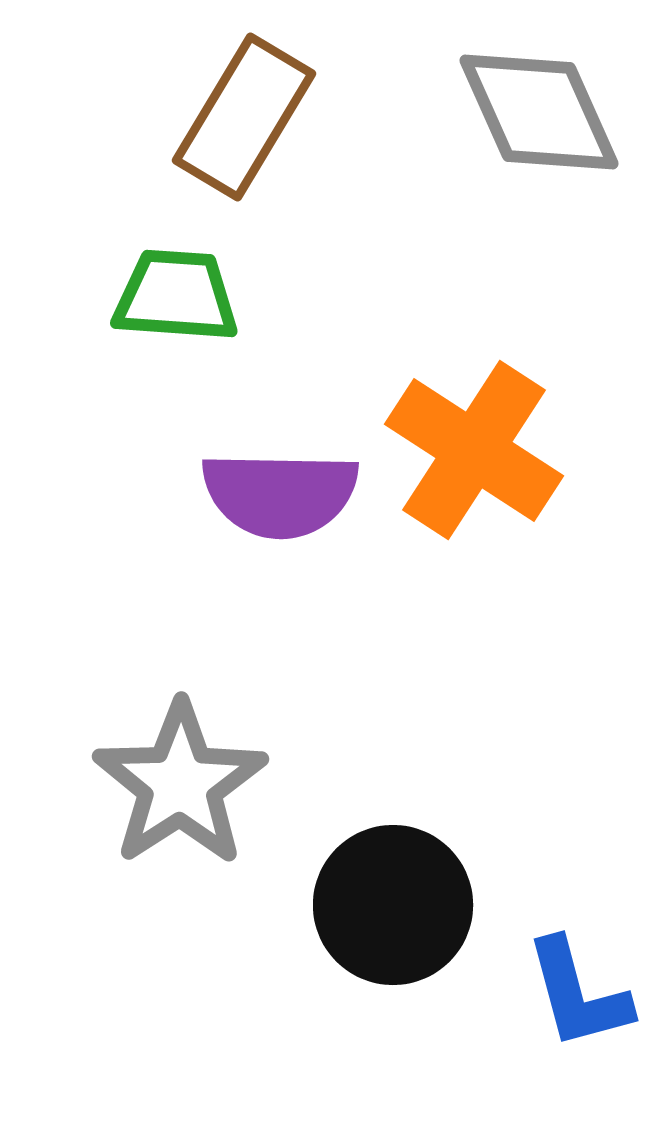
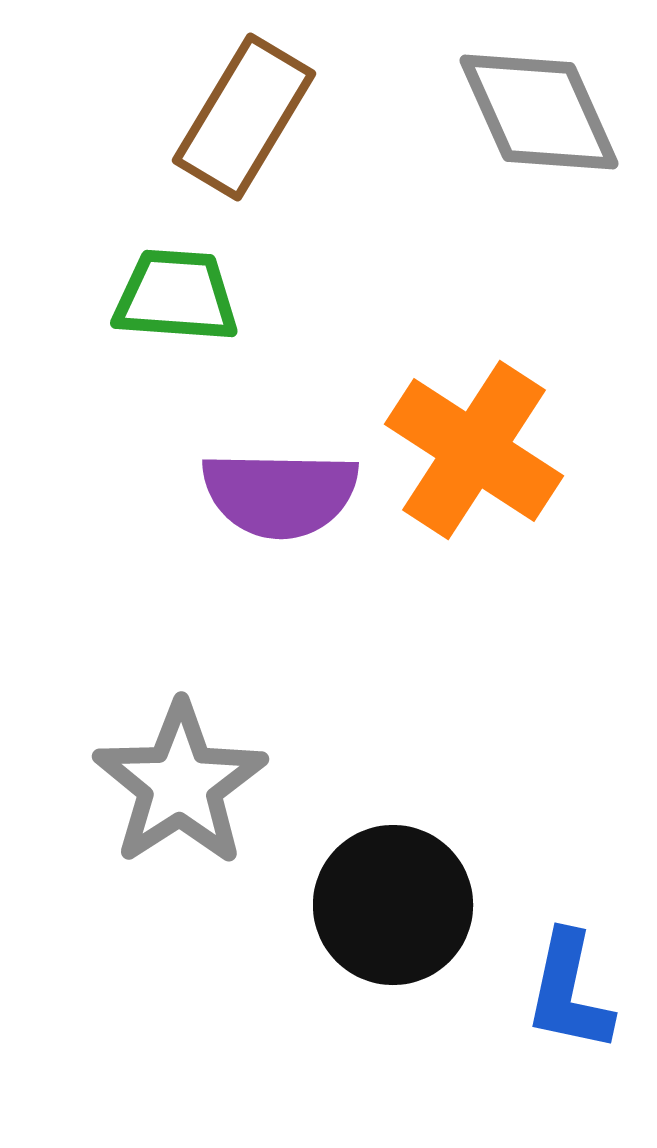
blue L-shape: moved 9 px left, 2 px up; rotated 27 degrees clockwise
